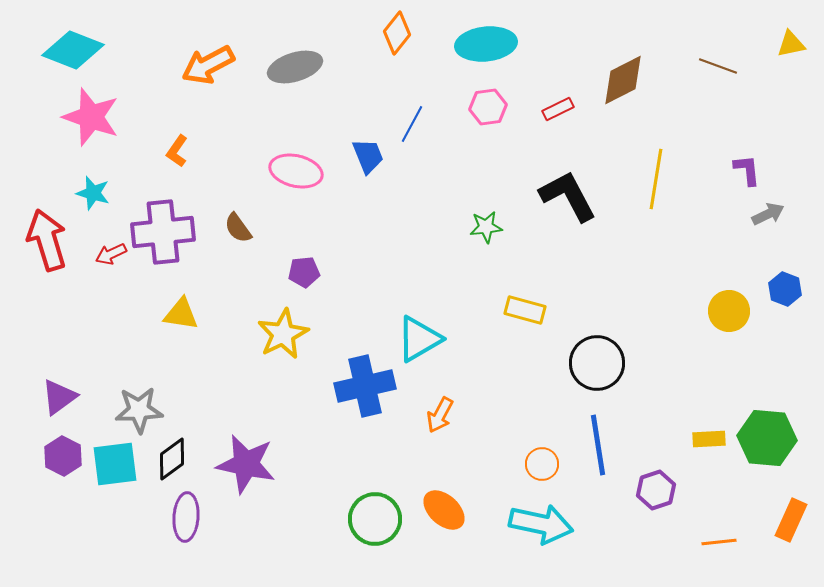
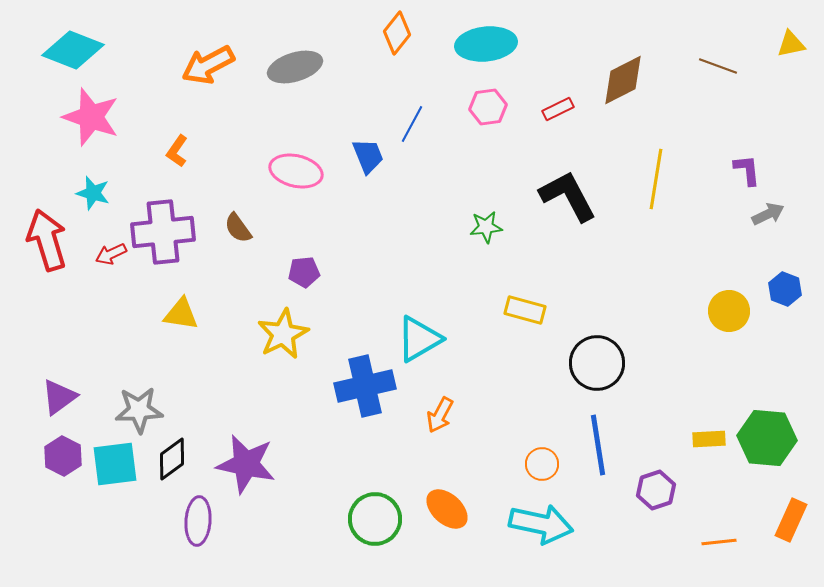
orange ellipse at (444, 510): moved 3 px right, 1 px up
purple ellipse at (186, 517): moved 12 px right, 4 px down
